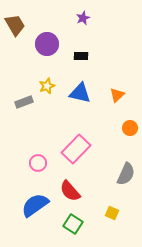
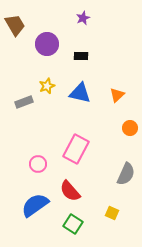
pink rectangle: rotated 16 degrees counterclockwise
pink circle: moved 1 px down
